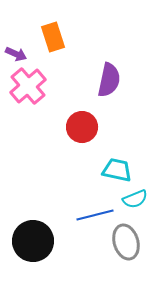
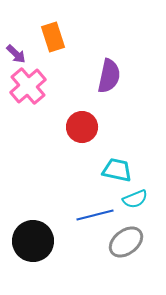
purple arrow: rotated 20 degrees clockwise
purple semicircle: moved 4 px up
gray ellipse: rotated 68 degrees clockwise
